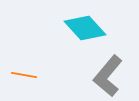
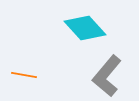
gray L-shape: moved 1 px left
